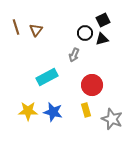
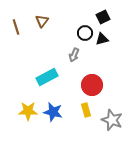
black square: moved 3 px up
brown triangle: moved 6 px right, 9 px up
gray star: moved 1 px down
